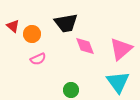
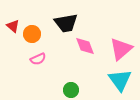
cyan triangle: moved 2 px right, 2 px up
